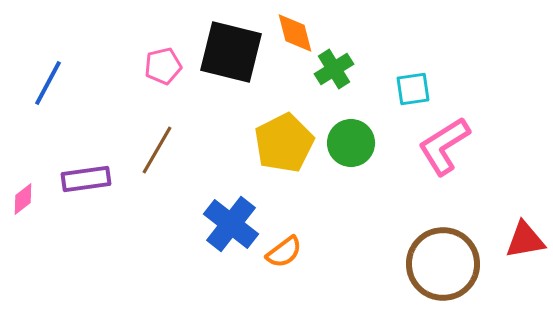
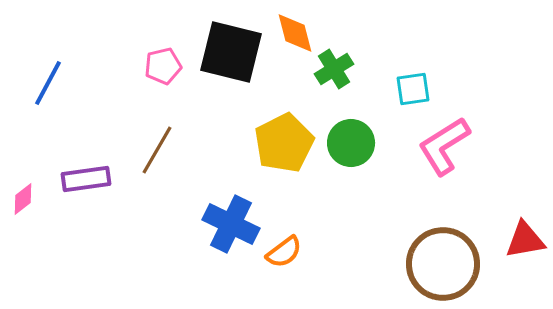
blue cross: rotated 12 degrees counterclockwise
